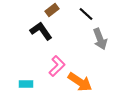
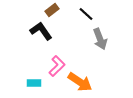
cyan rectangle: moved 8 px right, 1 px up
